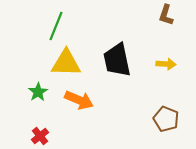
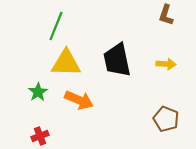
red cross: rotated 18 degrees clockwise
